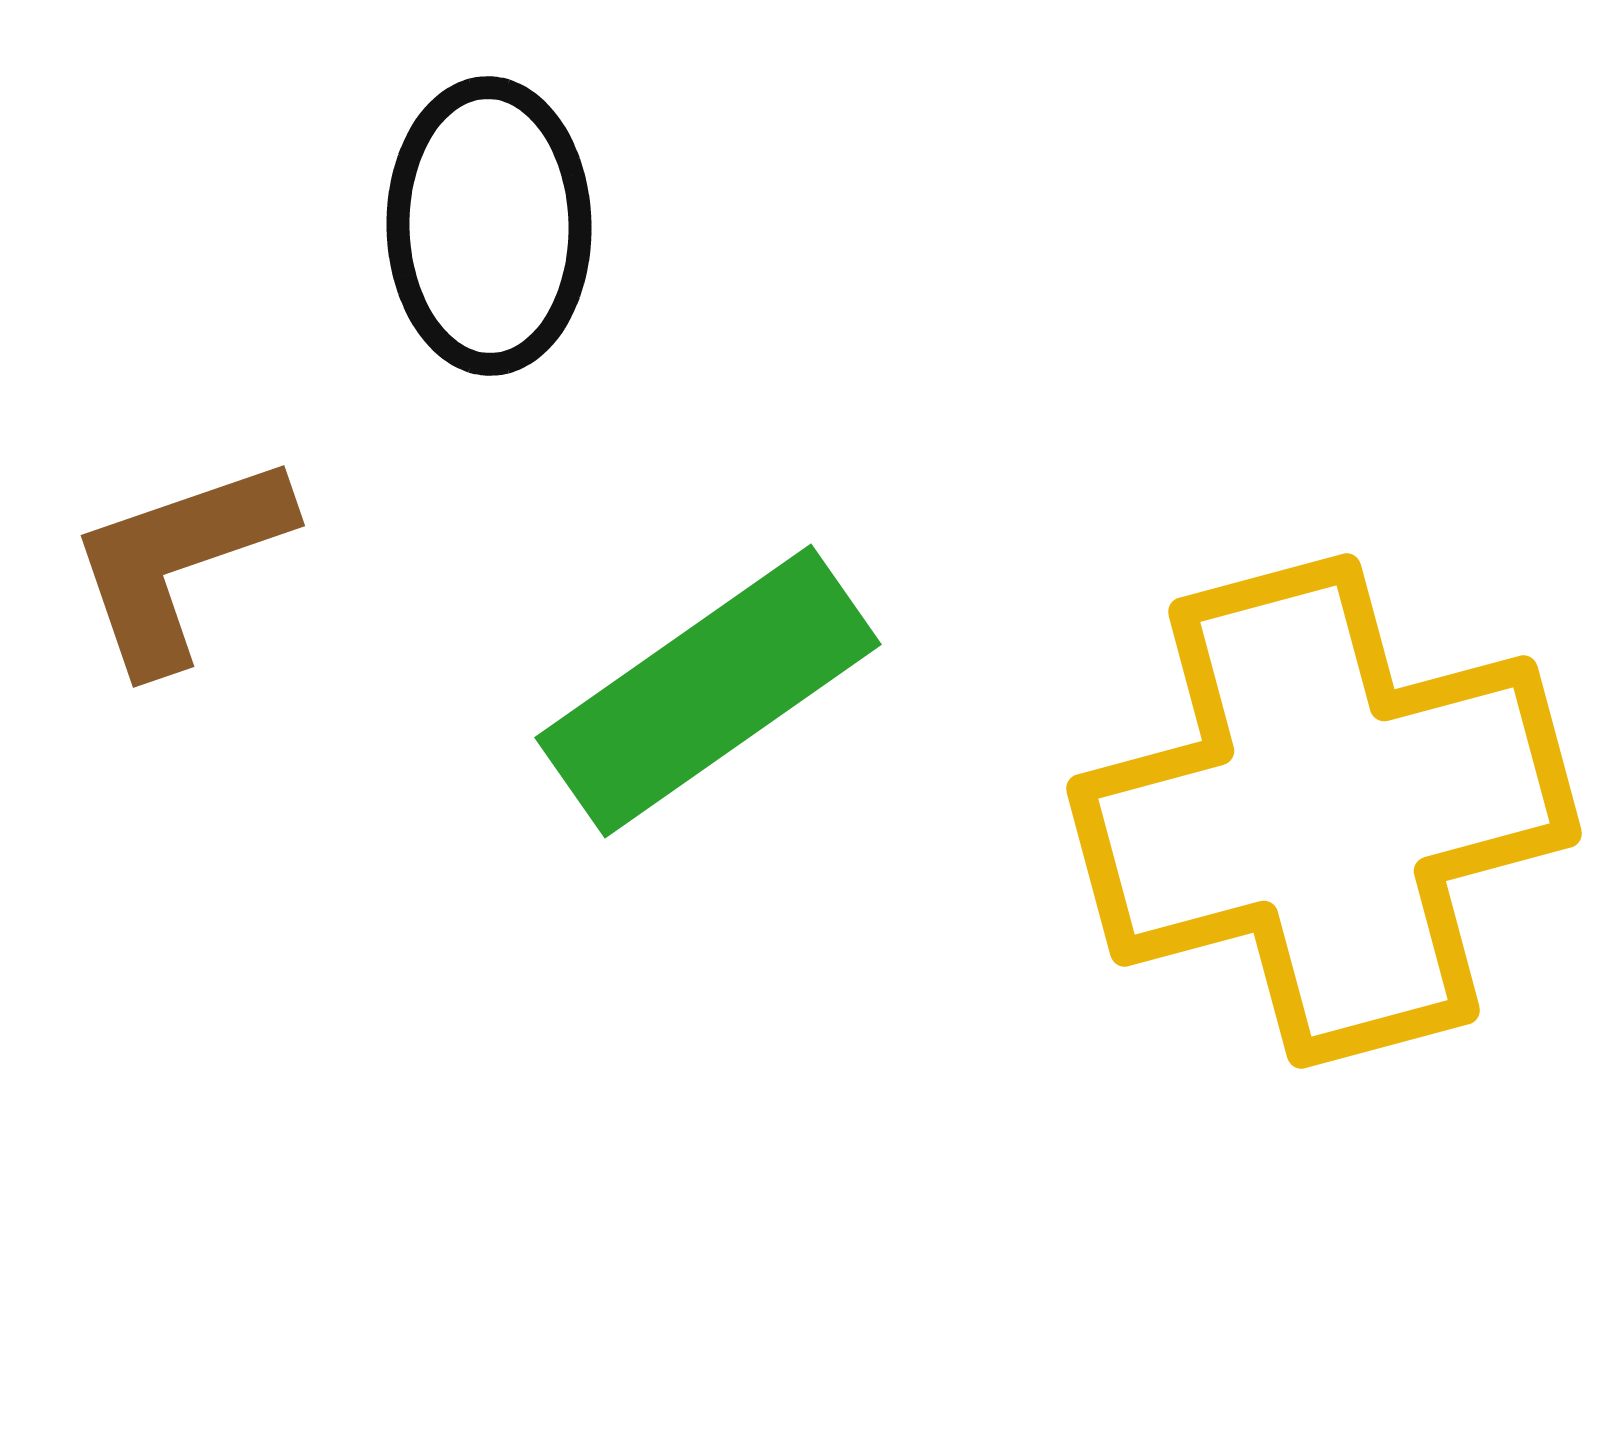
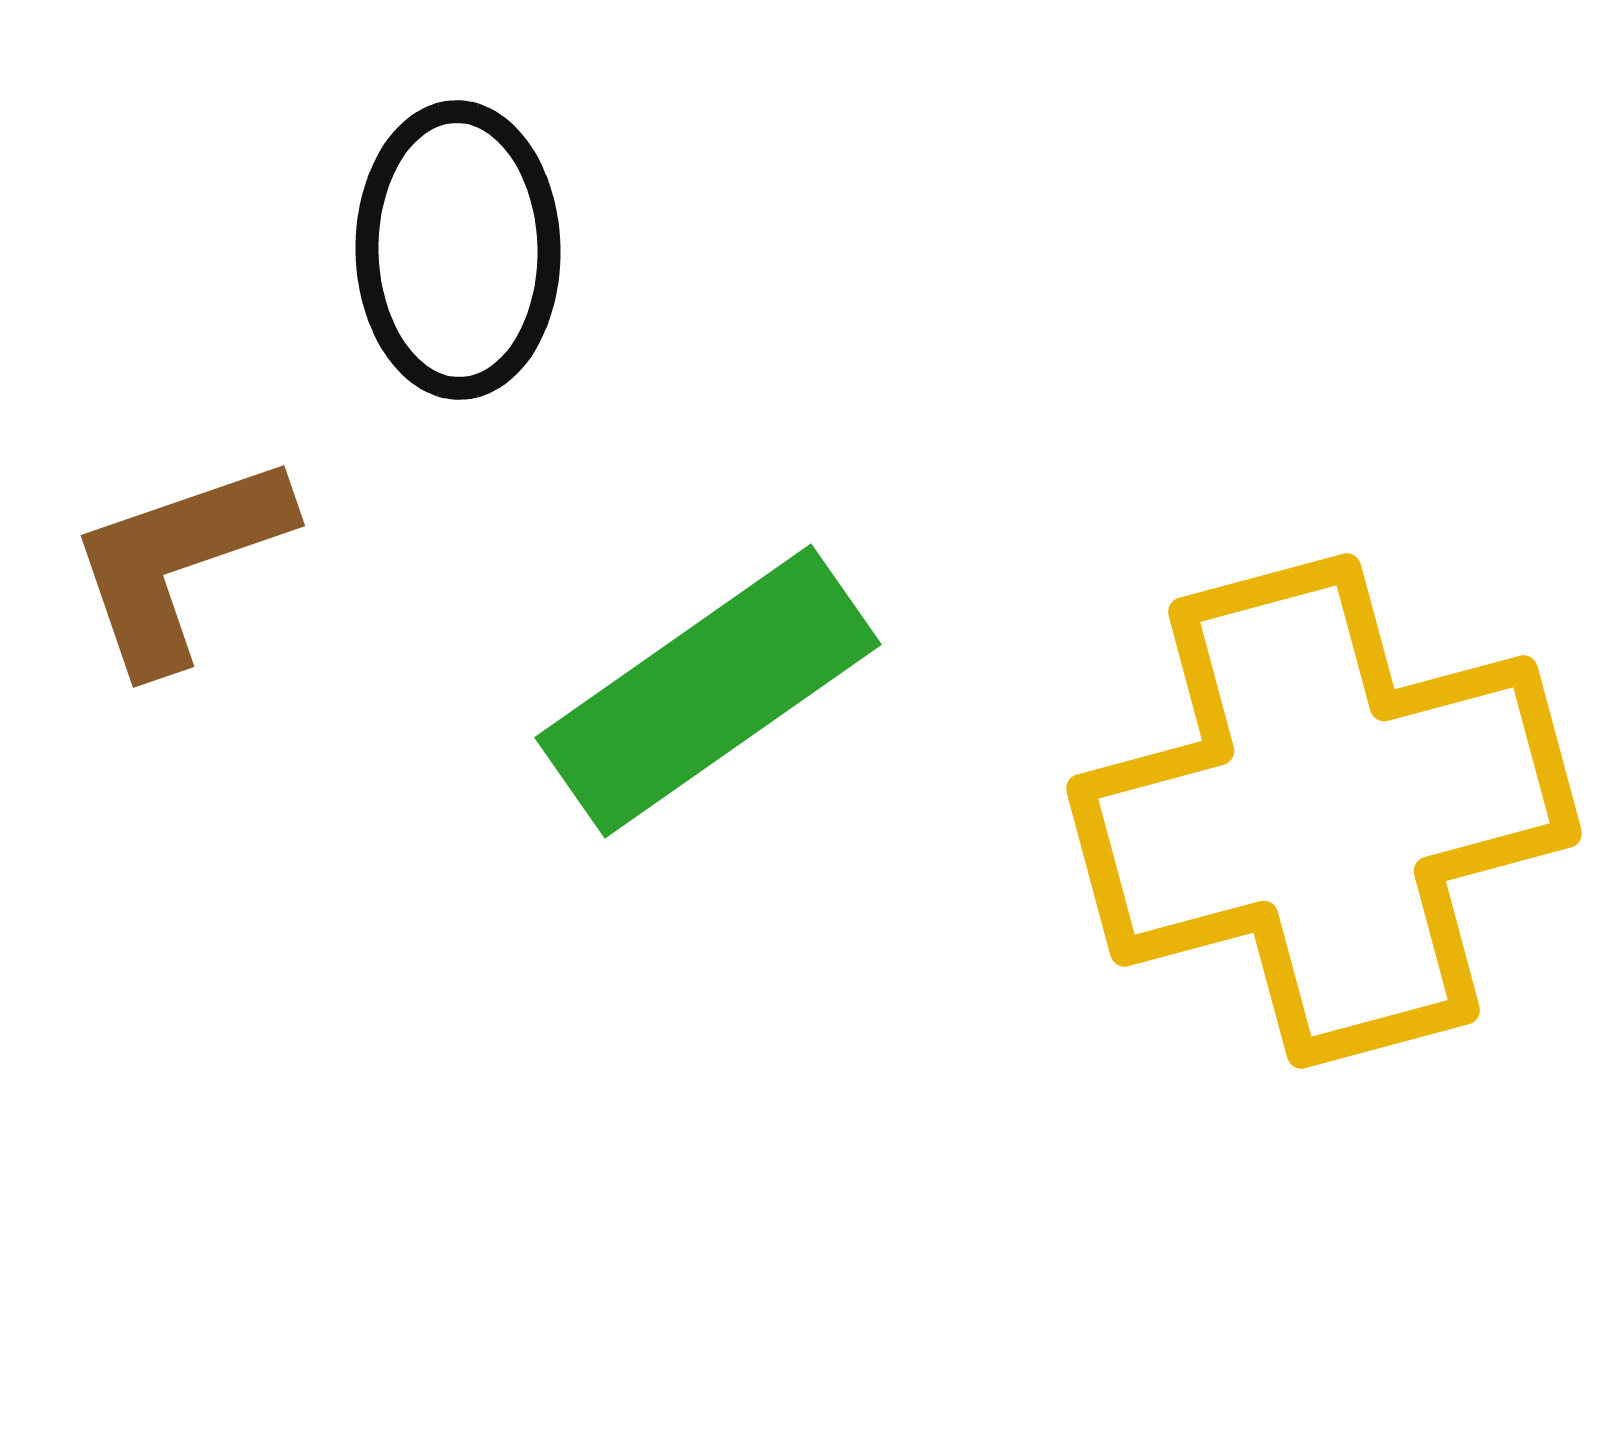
black ellipse: moved 31 px left, 24 px down
